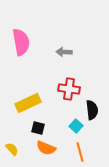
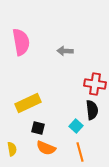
gray arrow: moved 1 px right, 1 px up
red cross: moved 26 px right, 5 px up
yellow semicircle: rotated 32 degrees clockwise
